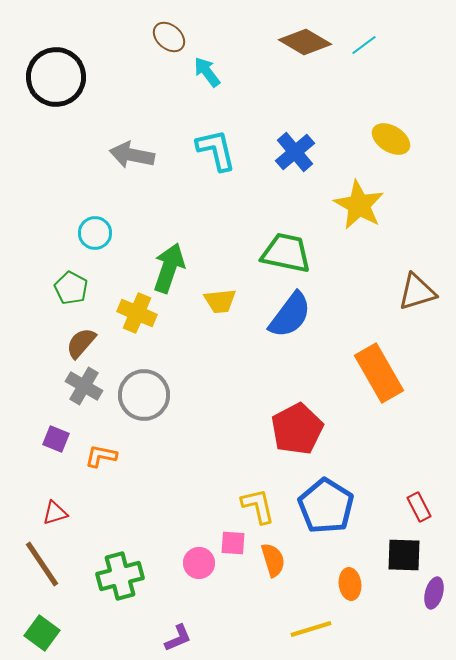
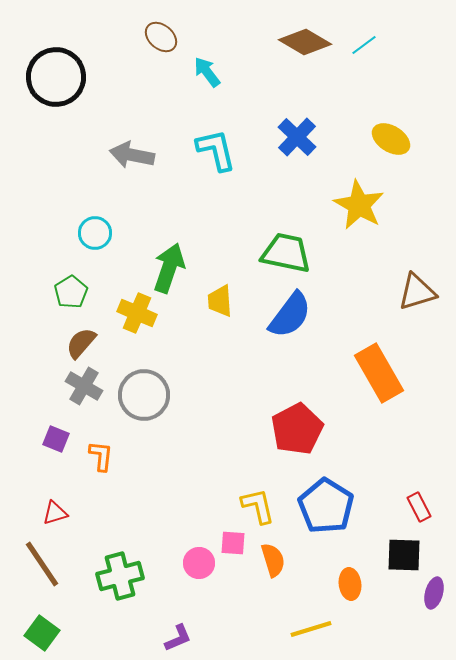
brown ellipse: moved 8 px left
blue cross: moved 2 px right, 15 px up; rotated 6 degrees counterclockwise
green pentagon: moved 4 px down; rotated 12 degrees clockwise
yellow trapezoid: rotated 92 degrees clockwise
orange L-shape: rotated 84 degrees clockwise
